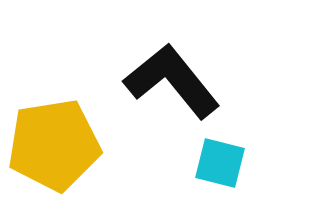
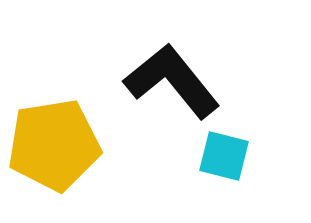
cyan square: moved 4 px right, 7 px up
